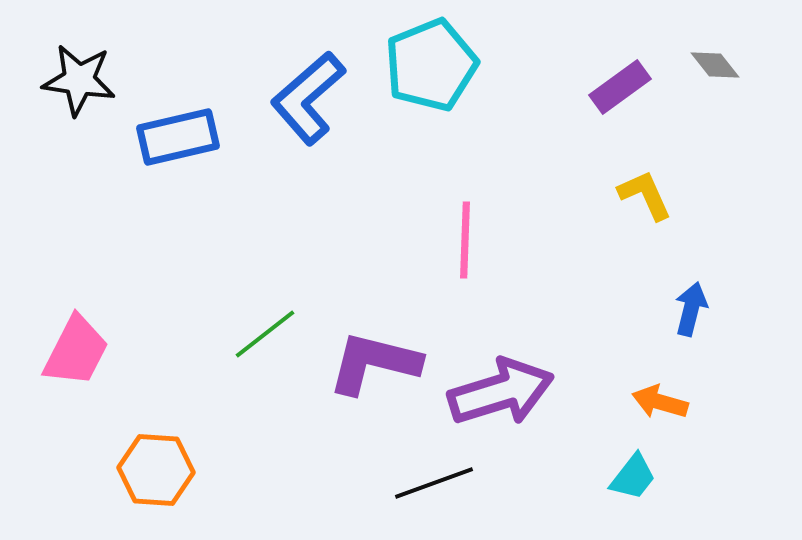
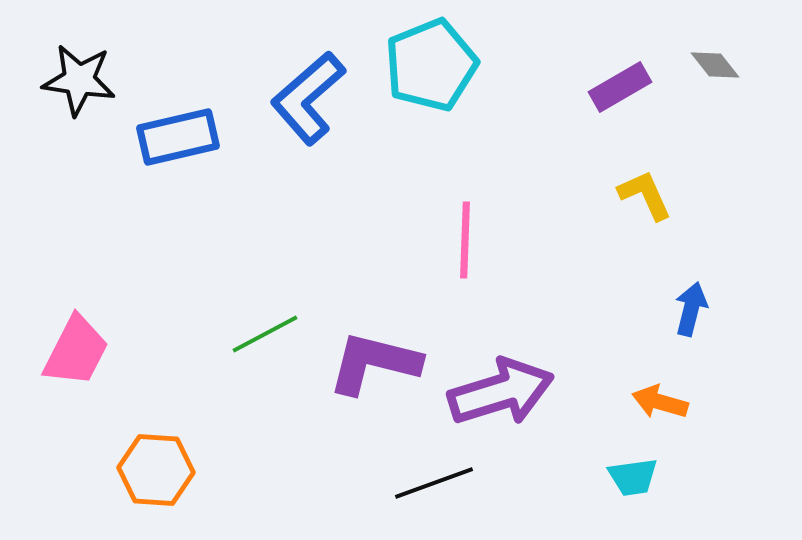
purple rectangle: rotated 6 degrees clockwise
green line: rotated 10 degrees clockwise
cyan trapezoid: rotated 44 degrees clockwise
